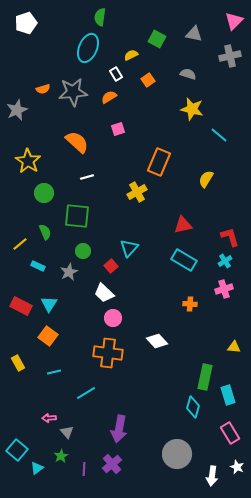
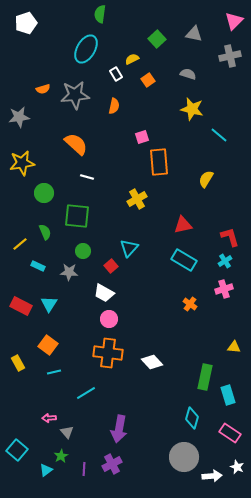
green semicircle at (100, 17): moved 3 px up
green square at (157, 39): rotated 18 degrees clockwise
cyan ellipse at (88, 48): moved 2 px left, 1 px down; rotated 8 degrees clockwise
yellow semicircle at (131, 55): moved 1 px right, 4 px down
gray star at (73, 92): moved 2 px right, 3 px down
orange semicircle at (109, 97): moved 5 px right, 9 px down; rotated 133 degrees clockwise
gray star at (17, 110): moved 2 px right, 7 px down; rotated 15 degrees clockwise
pink square at (118, 129): moved 24 px right, 8 px down
orange semicircle at (77, 142): moved 1 px left, 2 px down
yellow star at (28, 161): moved 6 px left, 2 px down; rotated 30 degrees clockwise
orange rectangle at (159, 162): rotated 28 degrees counterclockwise
white line at (87, 177): rotated 32 degrees clockwise
yellow cross at (137, 192): moved 7 px down
gray star at (69, 272): rotated 30 degrees clockwise
white trapezoid at (104, 293): rotated 15 degrees counterclockwise
orange cross at (190, 304): rotated 32 degrees clockwise
pink circle at (113, 318): moved 4 px left, 1 px down
orange square at (48, 336): moved 9 px down
white diamond at (157, 341): moved 5 px left, 21 px down
cyan diamond at (193, 407): moved 1 px left, 11 px down
pink rectangle at (230, 433): rotated 25 degrees counterclockwise
gray circle at (177, 454): moved 7 px right, 3 px down
purple cross at (112, 464): rotated 12 degrees clockwise
cyan triangle at (37, 468): moved 9 px right, 2 px down
white arrow at (212, 476): rotated 102 degrees counterclockwise
